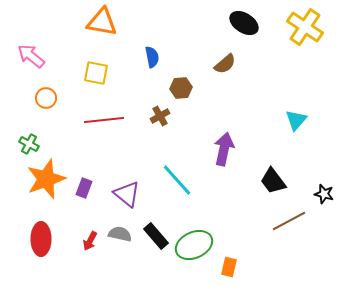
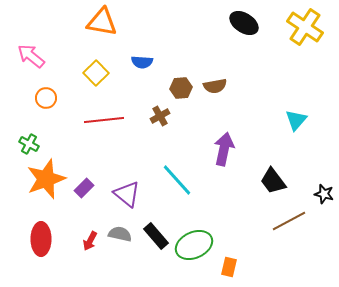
blue semicircle: moved 10 px left, 5 px down; rotated 105 degrees clockwise
brown semicircle: moved 10 px left, 22 px down; rotated 30 degrees clockwise
yellow square: rotated 35 degrees clockwise
purple rectangle: rotated 24 degrees clockwise
